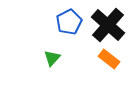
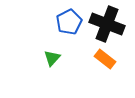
black cross: moved 1 px left, 1 px up; rotated 20 degrees counterclockwise
orange rectangle: moved 4 px left
